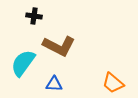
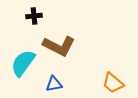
black cross: rotated 14 degrees counterclockwise
blue triangle: rotated 12 degrees counterclockwise
